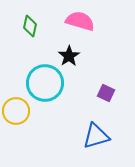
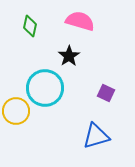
cyan circle: moved 5 px down
